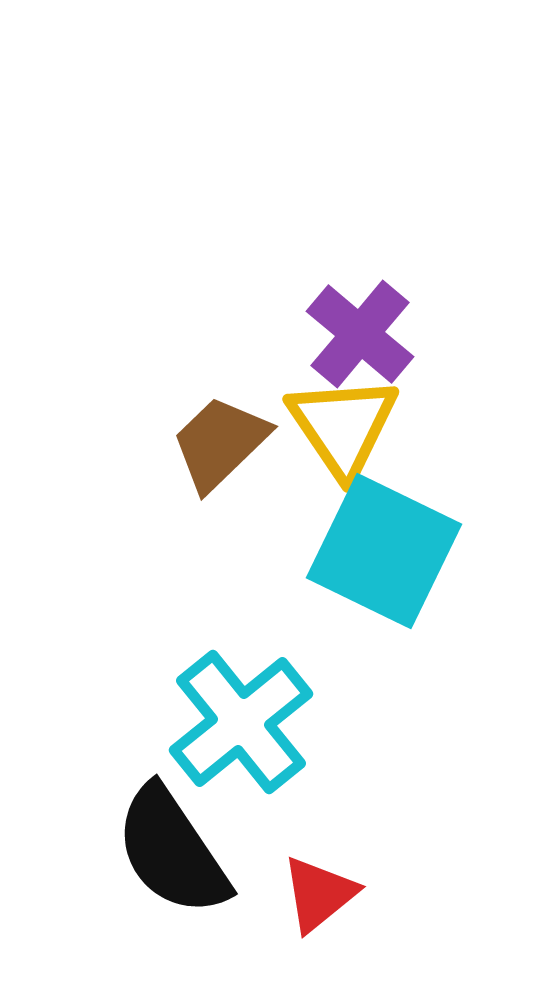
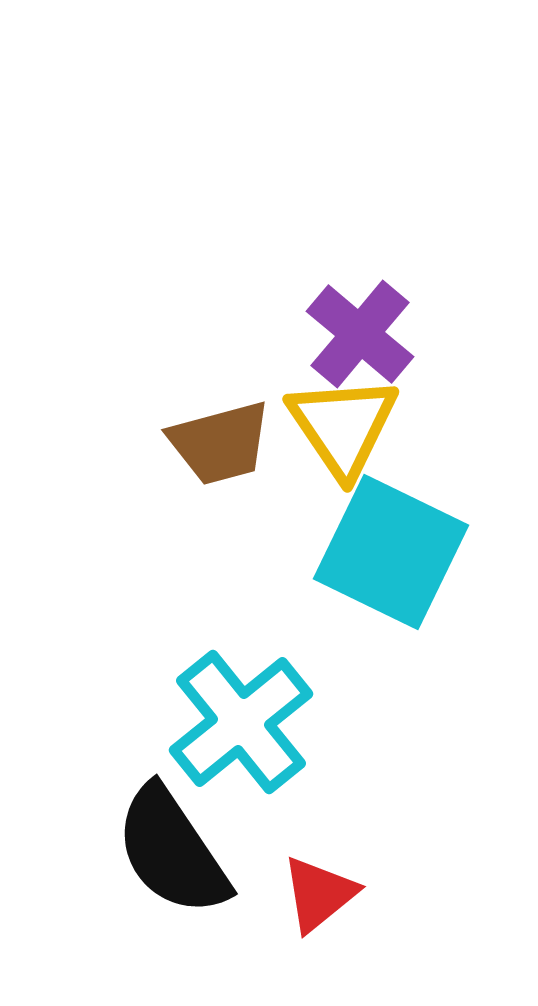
brown trapezoid: rotated 151 degrees counterclockwise
cyan square: moved 7 px right, 1 px down
